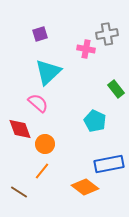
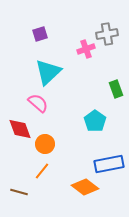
pink cross: rotated 30 degrees counterclockwise
green rectangle: rotated 18 degrees clockwise
cyan pentagon: rotated 10 degrees clockwise
brown line: rotated 18 degrees counterclockwise
